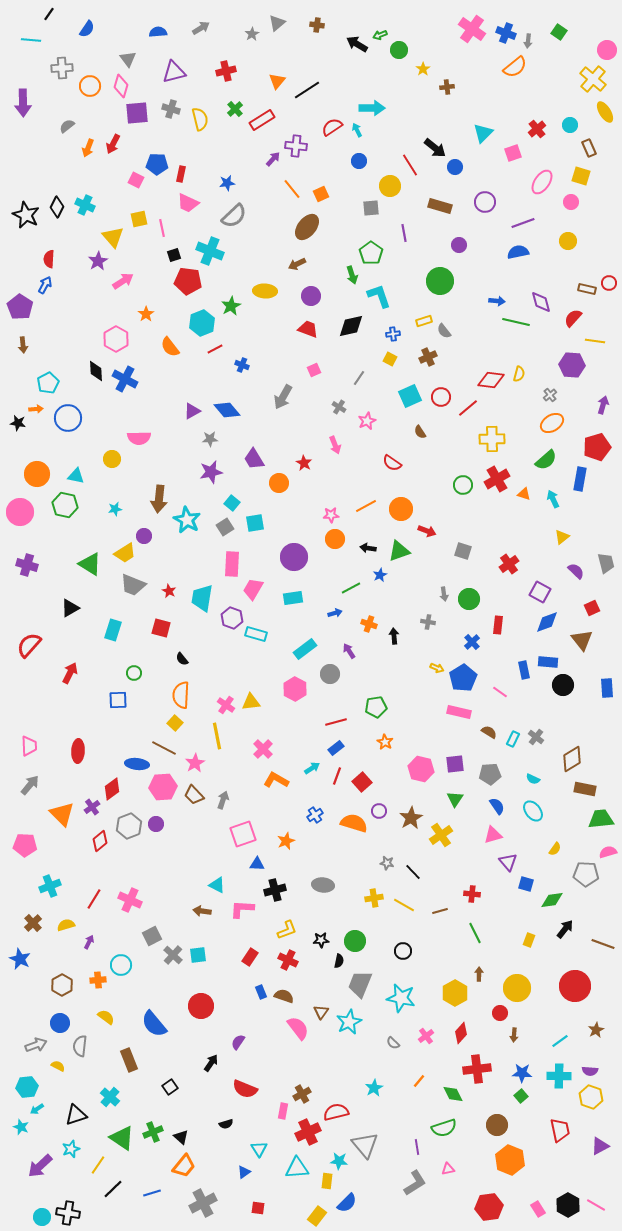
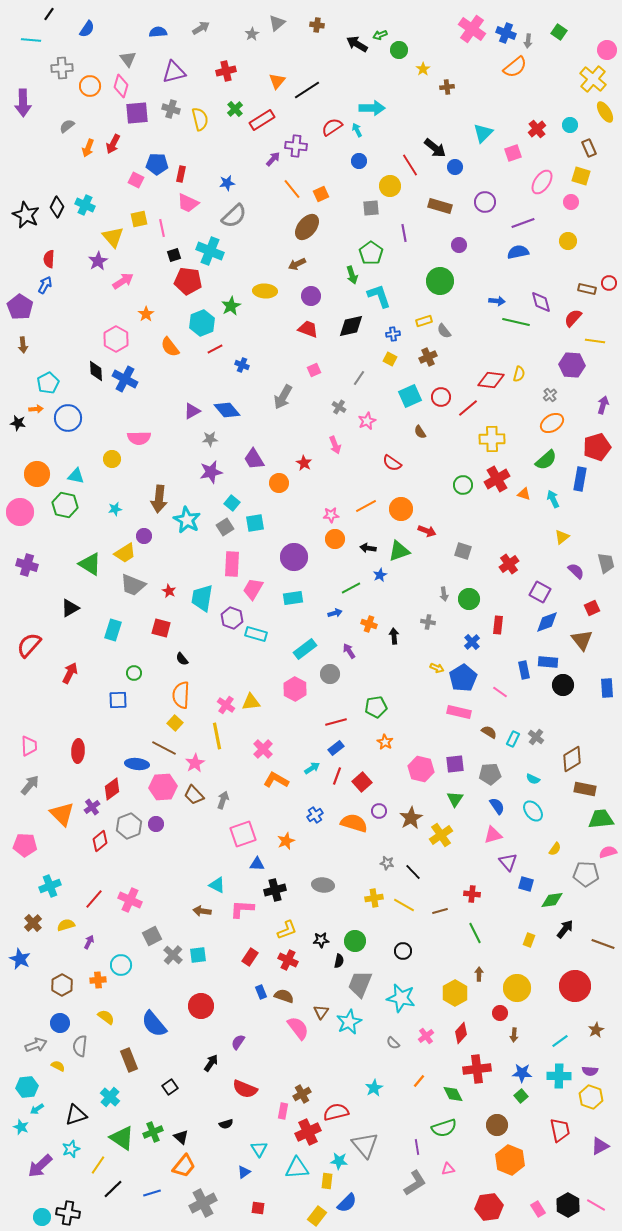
red line at (94, 899): rotated 10 degrees clockwise
